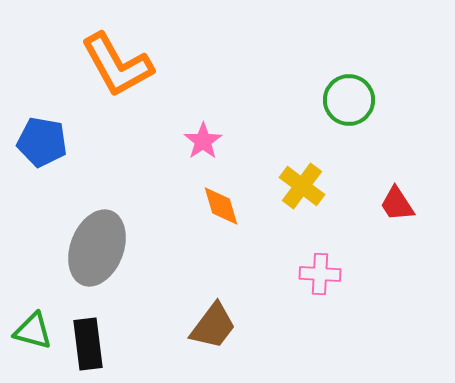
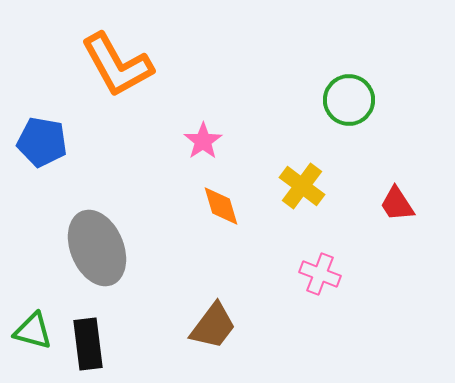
gray ellipse: rotated 44 degrees counterclockwise
pink cross: rotated 18 degrees clockwise
